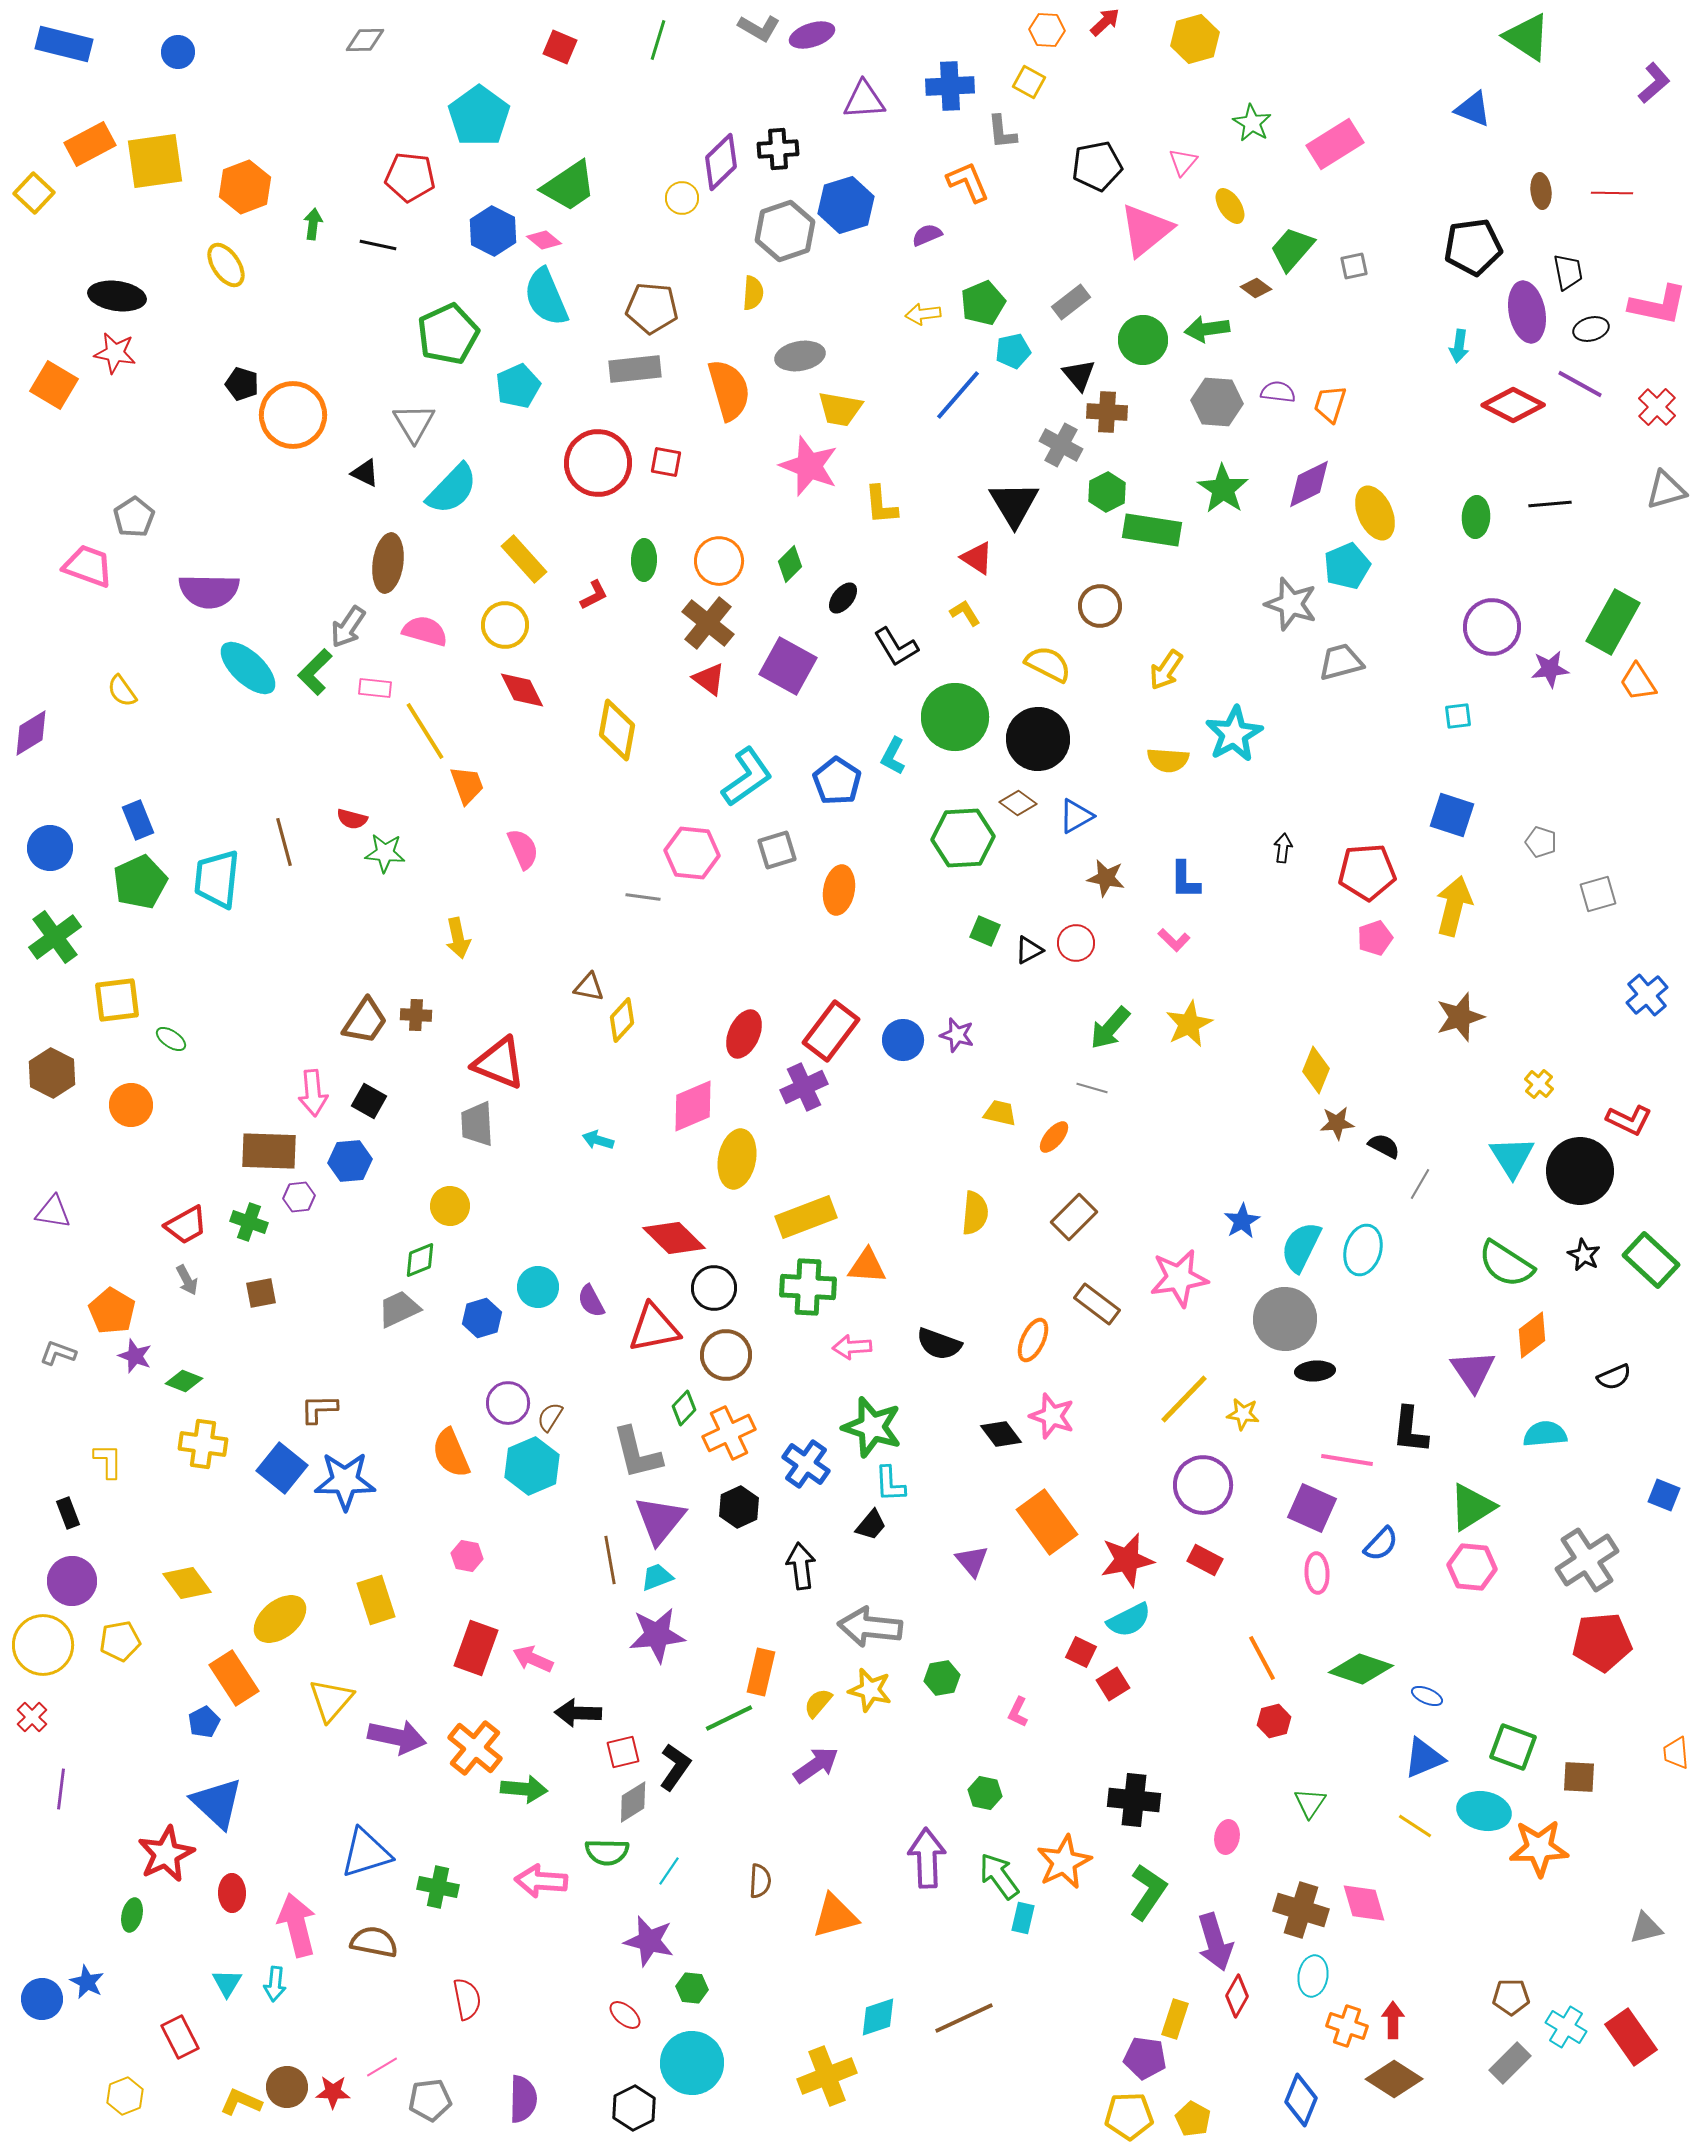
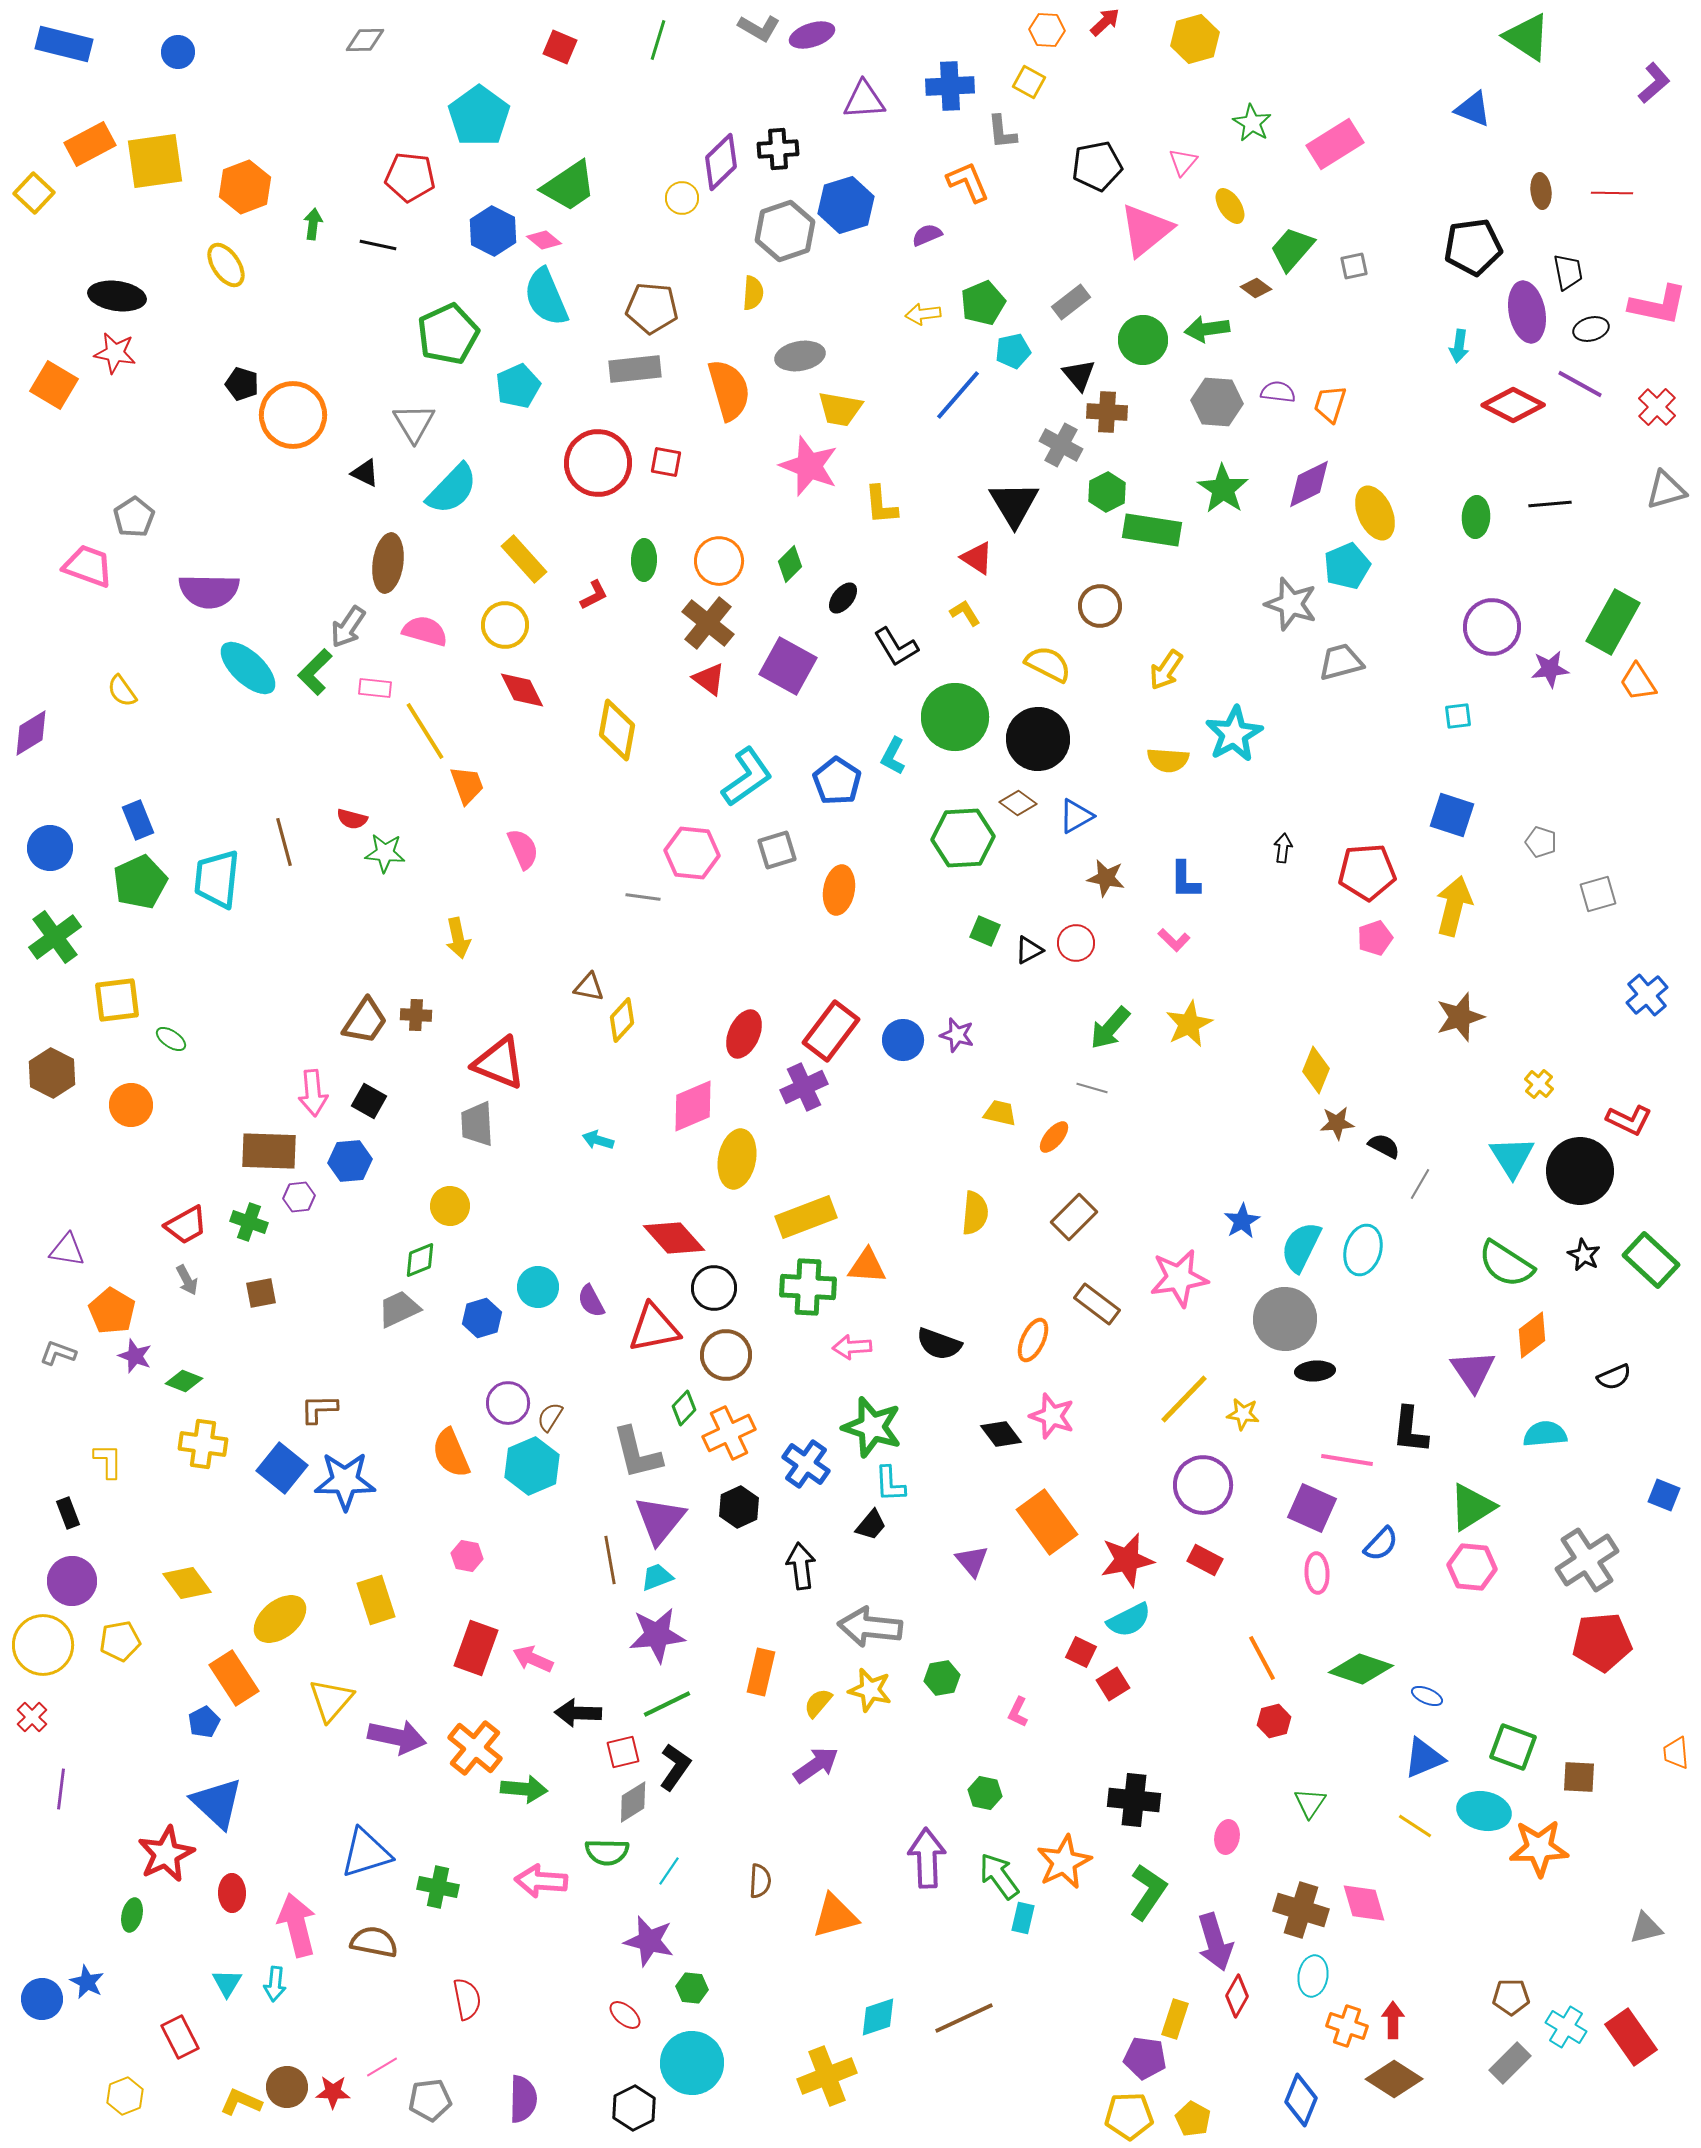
purple triangle at (53, 1212): moved 14 px right, 38 px down
red diamond at (674, 1238): rotated 4 degrees clockwise
green line at (729, 1718): moved 62 px left, 14 px up
